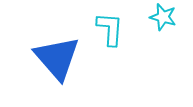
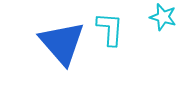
blue triangle: moved 5 px right, 15 px up
